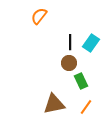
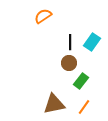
orange semicircle: moved 4 px right; rotated 18 degrees clockwise
cyan rectangle: moved 1 px right, 1 px up
green rectangle: rotated 63 degrees clockwise
orange line: moved 2 px left
